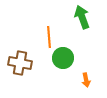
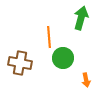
green arrow: moved 1 px left, 1 px down; rotated 35 degrees clockwise
